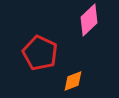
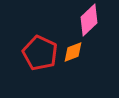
orange diamond: moved 29 px up
